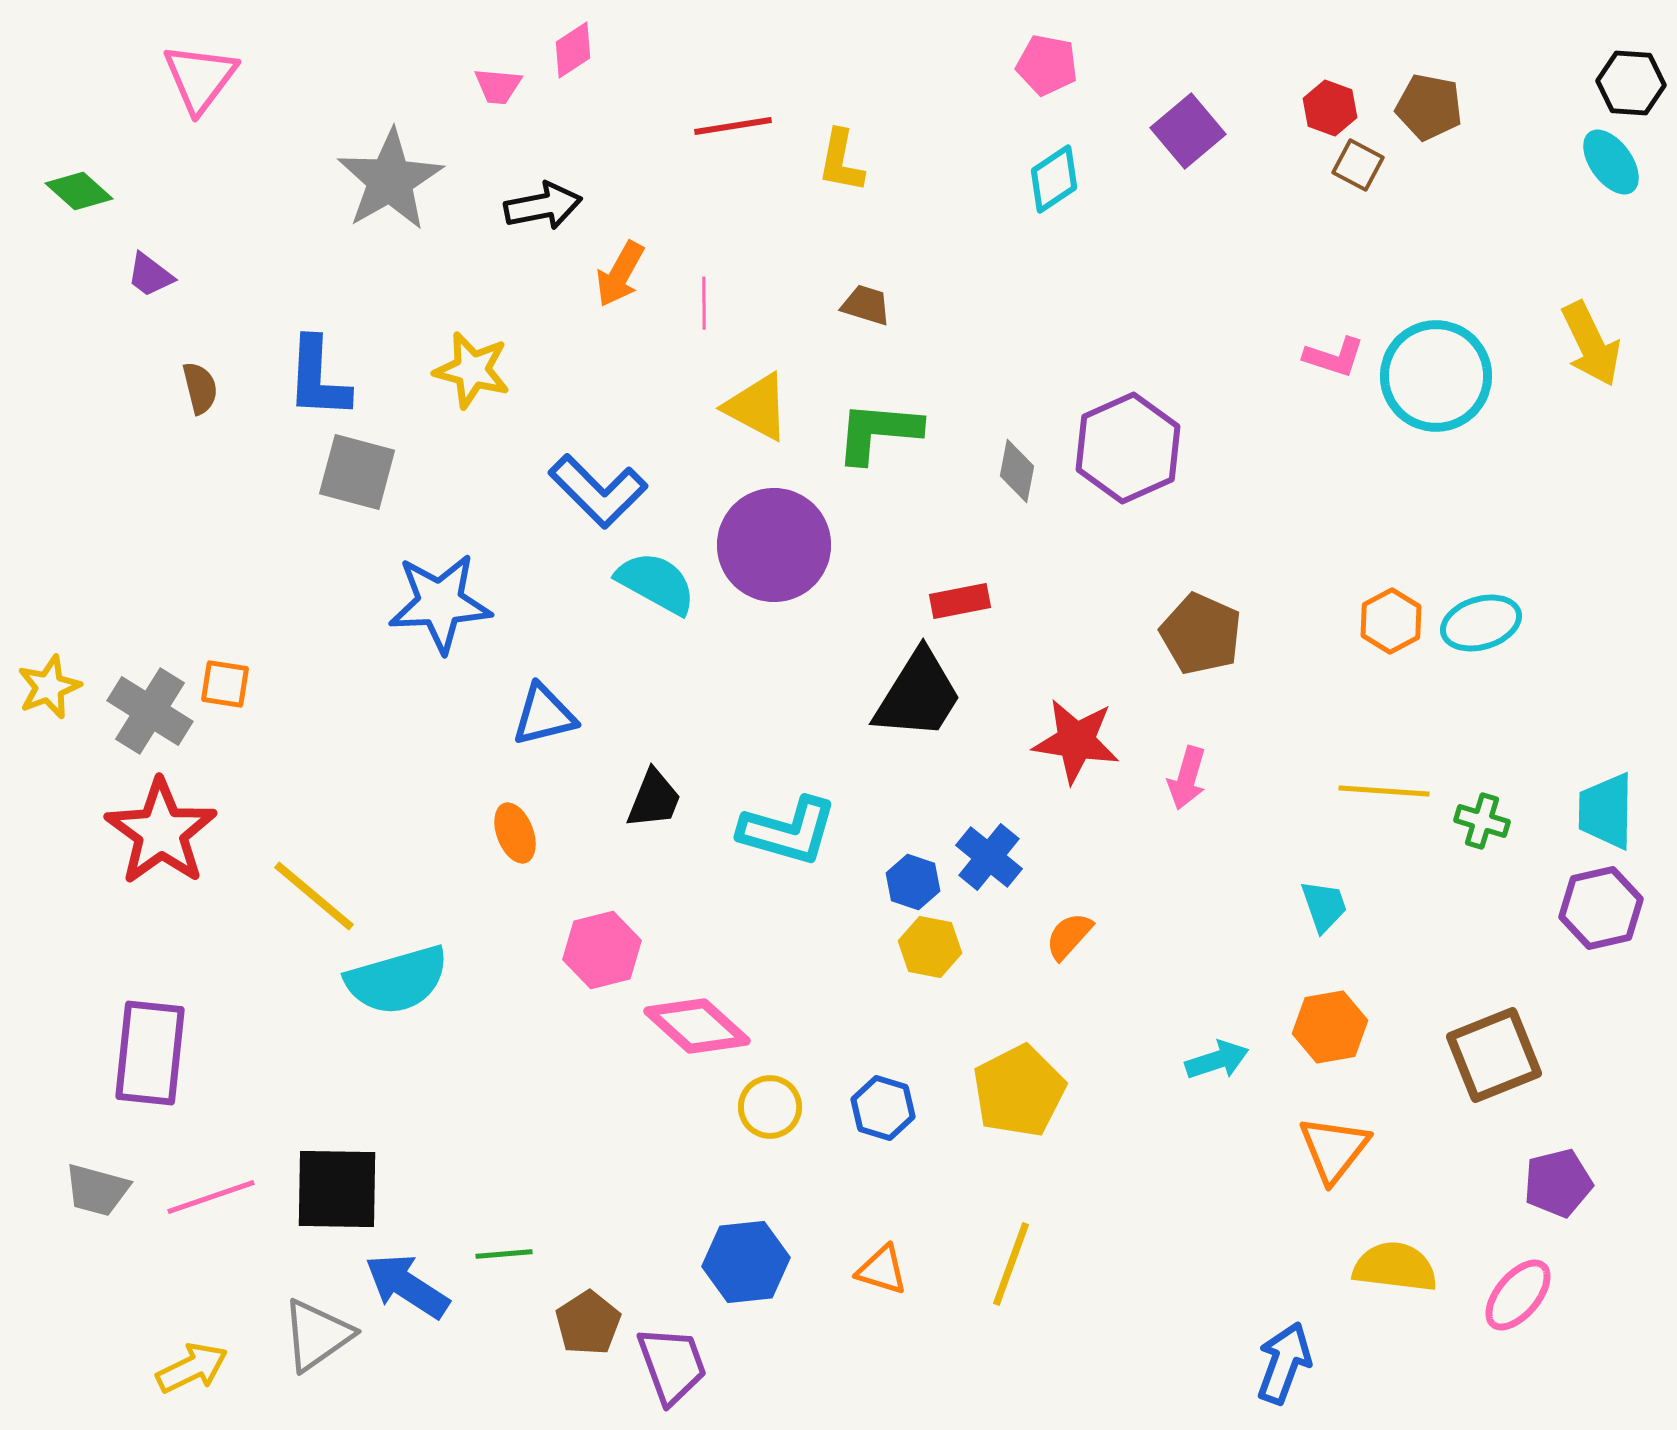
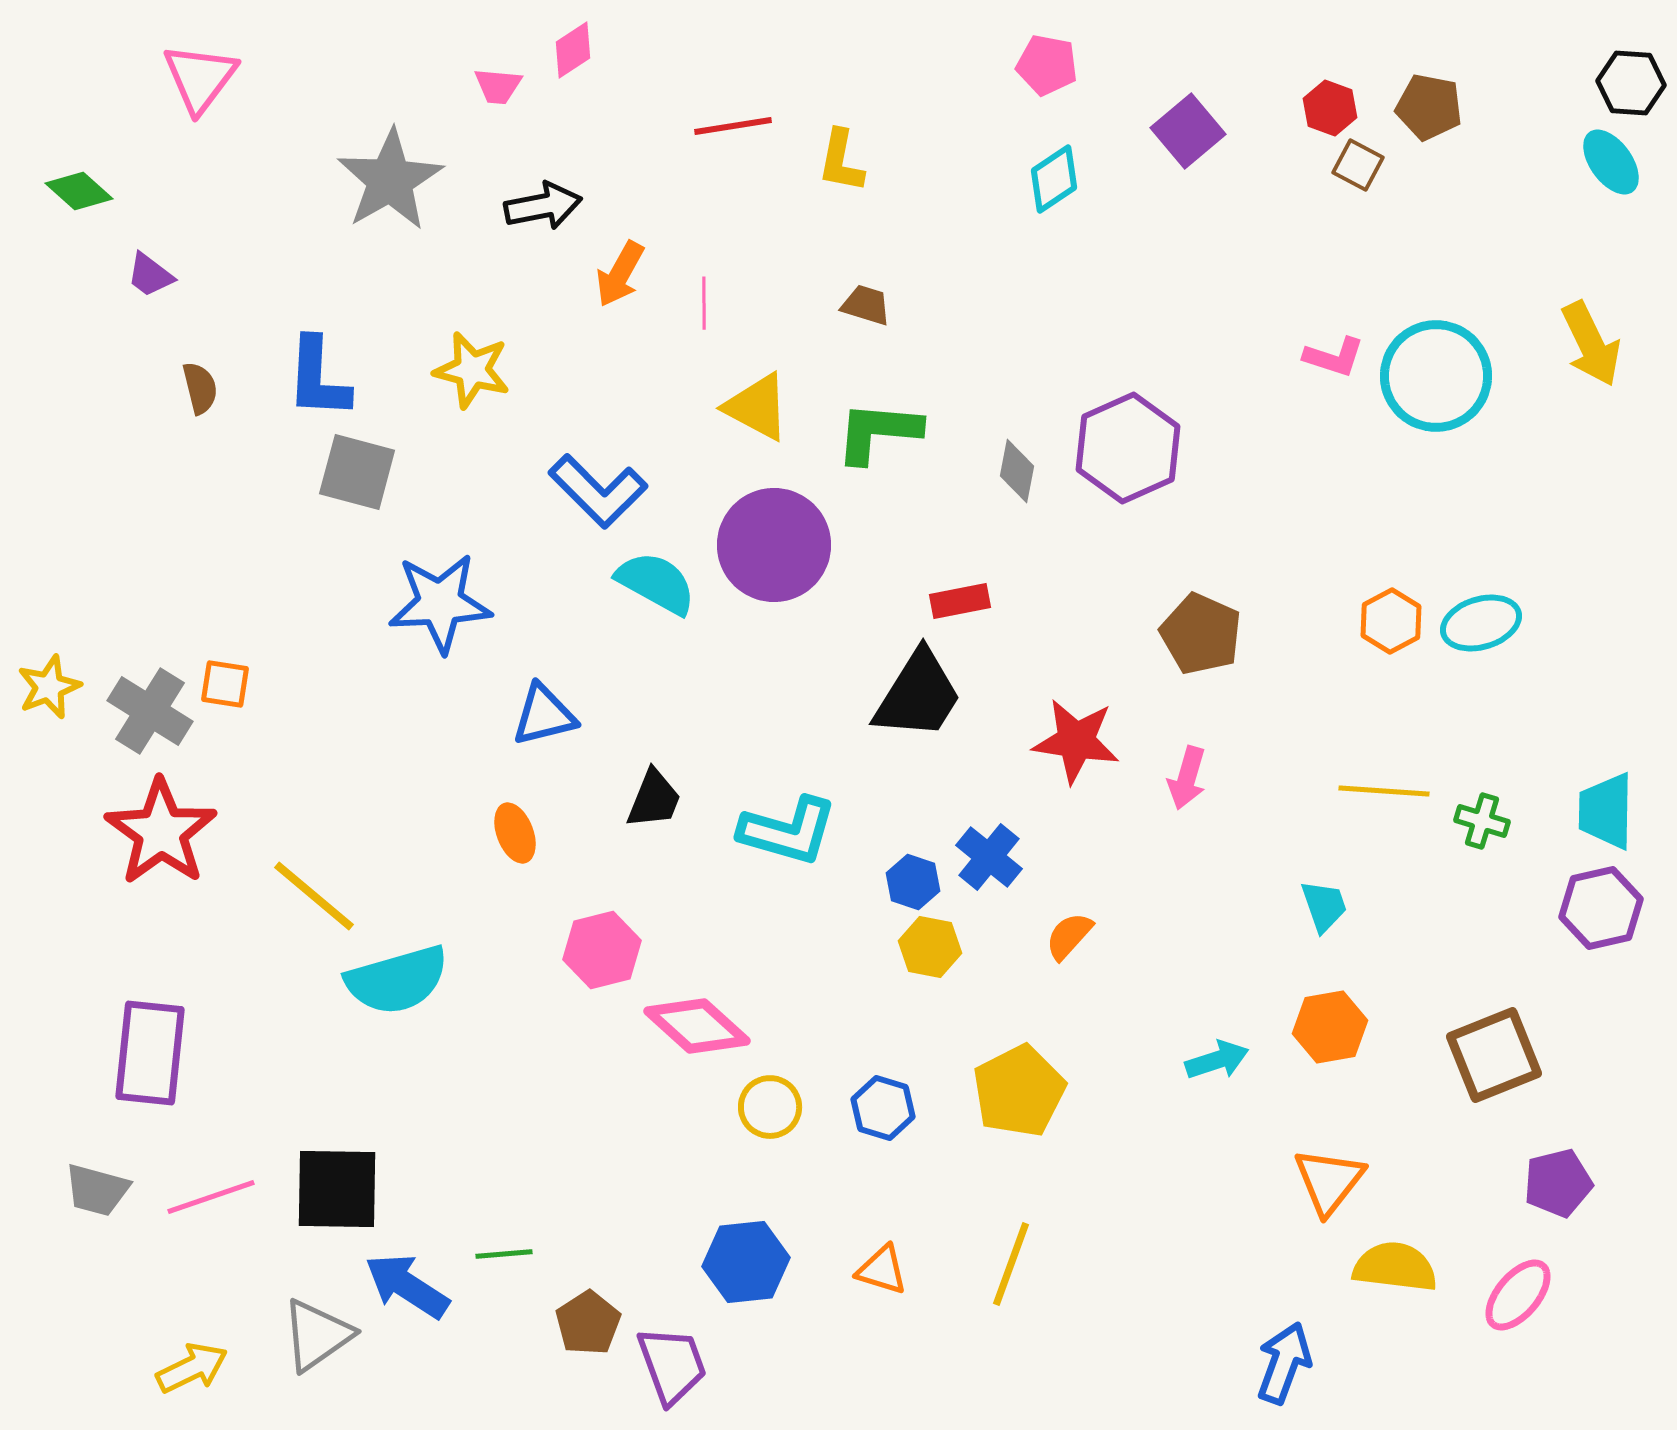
orange triangle at (1334, 1149): moved 5 px left, 32 px down
